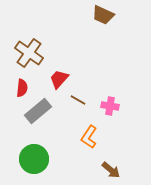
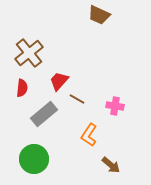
brown trapezoid: moved 4 px left
brown cross: rotated 16 degrees clockwise
red trapezoid: moved 2 px down
brown line: moved 1 px left, 1 px up
pink cross: moved 5 px right
gray rectangle: moved 6 px right, 3 px down
orange L-shape: moved 2 px up
brown arrow: moved 5 px up
